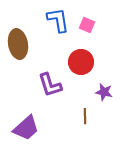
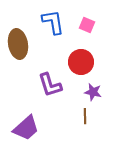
blue L-shape: moved 5 px left, 2 px down
purple star: moved 11 px left
